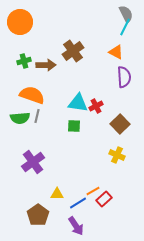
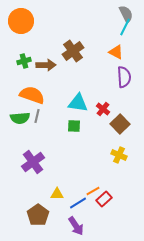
orange circle: moved 1 px right, 1 px up
red cross: moved 7 px right, 3 px down; rotated 24 degrees counterclockwise
yellow cross: moved 2 px right
